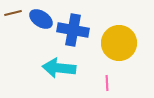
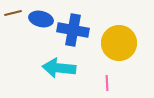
blue ellipse: rotated 20 degrees counterclockwise
